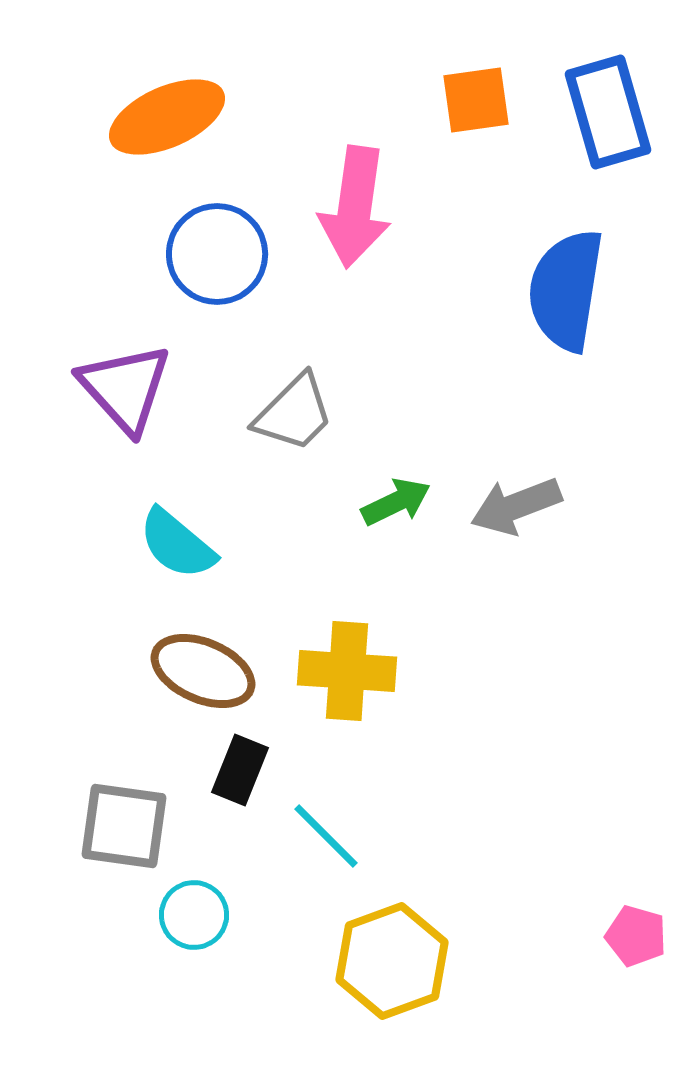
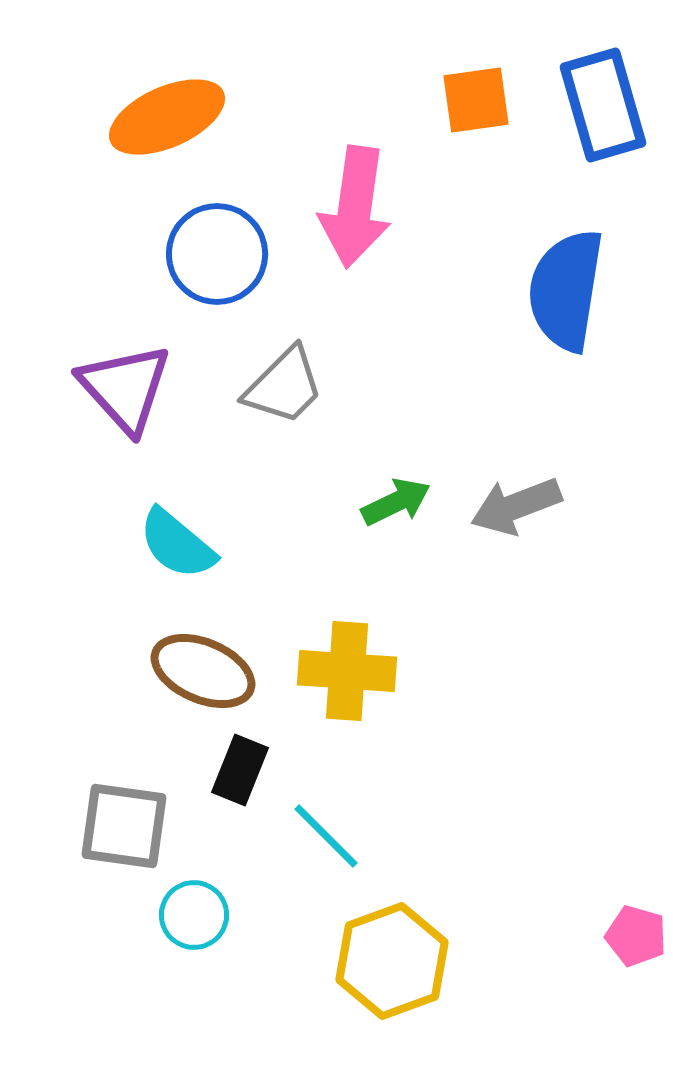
blue rectangle: moved 5 px left, 7 px up
gray trapezoid: moved 10 px left, 27 px up
